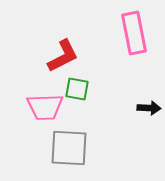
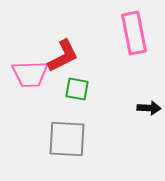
pink trapezoid: moved 15 px left, 33 px up
gray square: moved 2 px left, 9 px up
